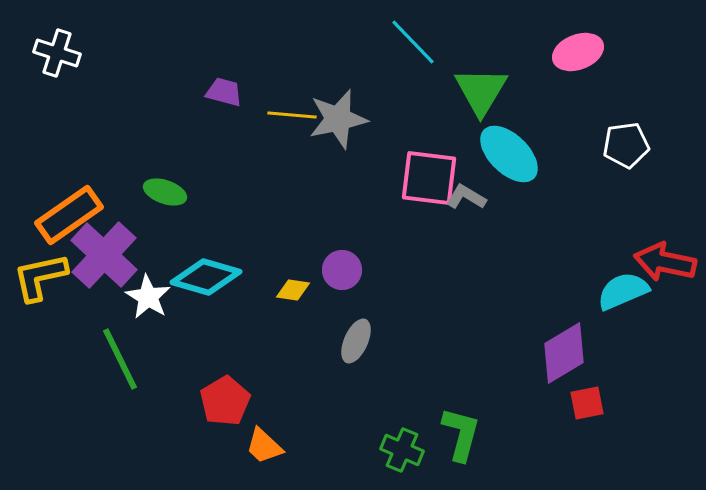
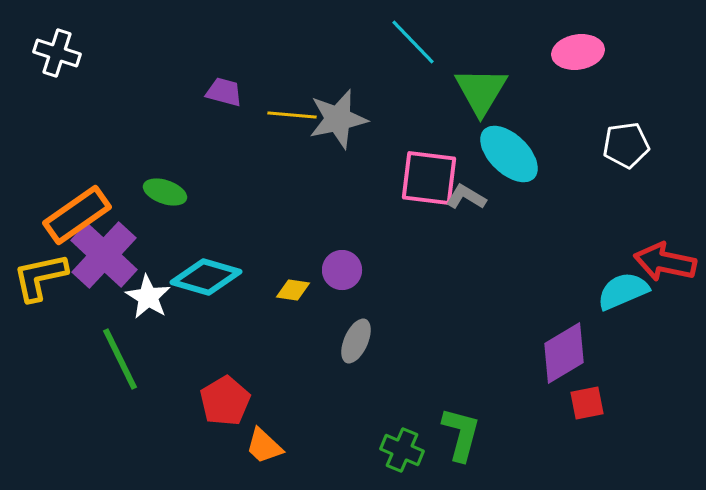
pink ellipse: rotated 12 degrees clockwise
orange rectangle: moved 8 px right
